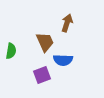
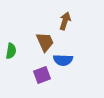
brown arrow: moved 2 px left, 2 px up
